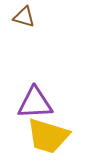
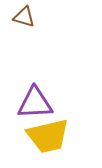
yellow trapezoid: rotated 30 degrees counterclockwise
